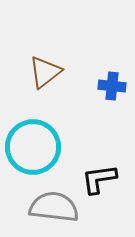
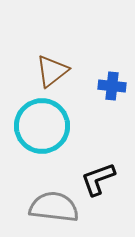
brown triangle: moved 7 px right, 1 px up
cyan circle: moved 9 px right, 21 px up
black L-shape: moved 1 px left; rotated 12 degrees counterclockwise
